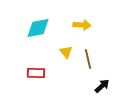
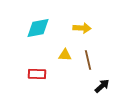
yellow arrow: moved 3 px down
yellow triangle: moved 1 px left, 3 px down; rotated 48 degrees counterclockwise
brown line: moved 1 px down
red rectangle: moved 1 px right, 1 px down
